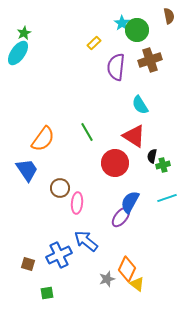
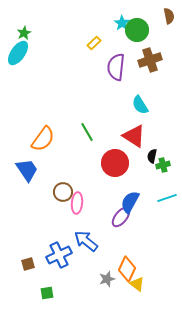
brown circle: moved 3 px right, 4 px down
brown square: rotated 32 degrees counterclockwise
